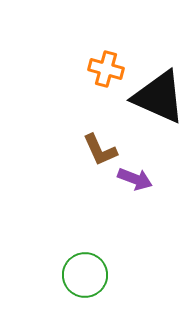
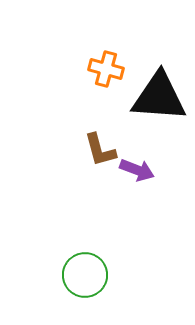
black triangle: rotated 20 degrees counterclockwise
brown L-shape: rotated 9 degrees clockwise
purple arrow: moved 2 px right, 9 px up
